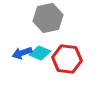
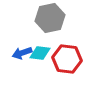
gray hexagon: moved 2 px right
cyan diamond: rotated 15 degrees counterclockwise
